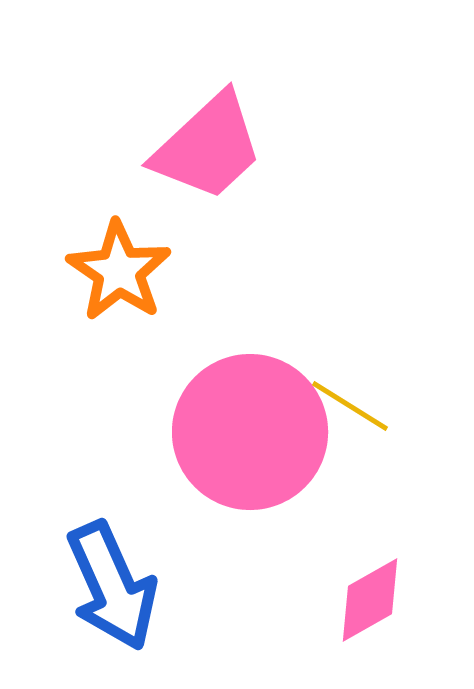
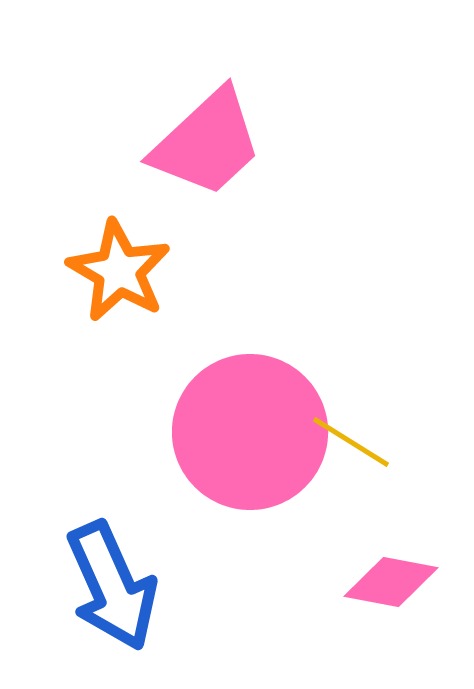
pink trapezoid: moved 1 px left, 4 px up
orange star: rotated 4 degrees counterclockwise
yellow line: moved 1 px right, 36 px down
pink diamond: moved 21 px right, 18 px up; rotated 40 degrees clockwise
